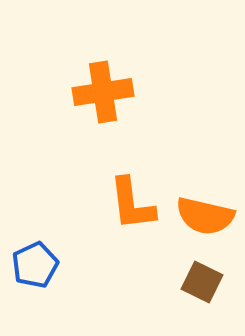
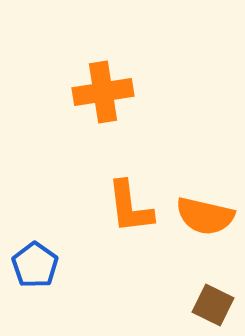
orange L-shape: moved 2 px left, 3 px down
blue pentagon: rotated 12 degrees counterclockwise
brown square: moved 11 px right, 23 px down
